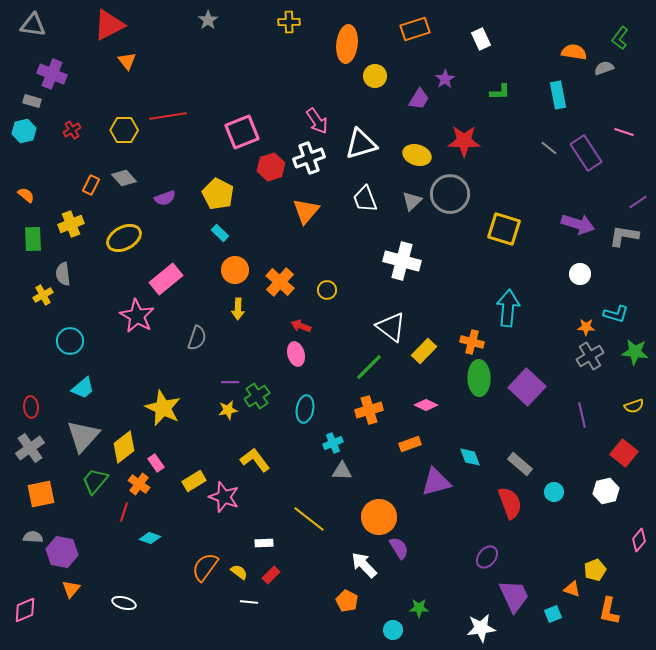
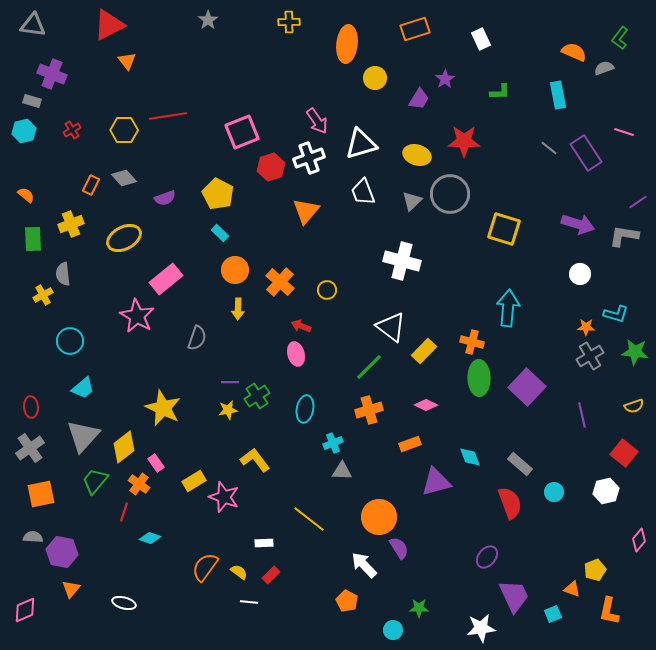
orange semicircle at (574, 52): rotated 15 degrees clockwise
yellow circle at (375, 76): moved 2 px down
white trapezoid at (365, 199): moved 2 px left, 7 px up
